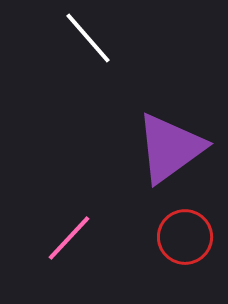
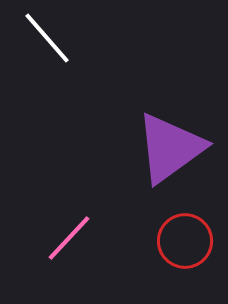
white line: moved 41 px left
red circle: moved 4 px down
